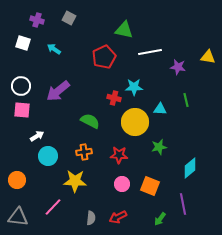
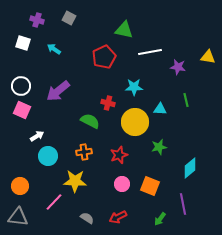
red cross: moved 6 px left, 5 px down
pink square: rotated 18 degrees clockwise
red star: rotated 24 degrees counterclockwise
orange circle: moved 3 px right, 6 px down
pink line: moved 1 px right, 5 px up
gray semicircle: moved 4 px left; rotated 64 degrees counterclockwise
